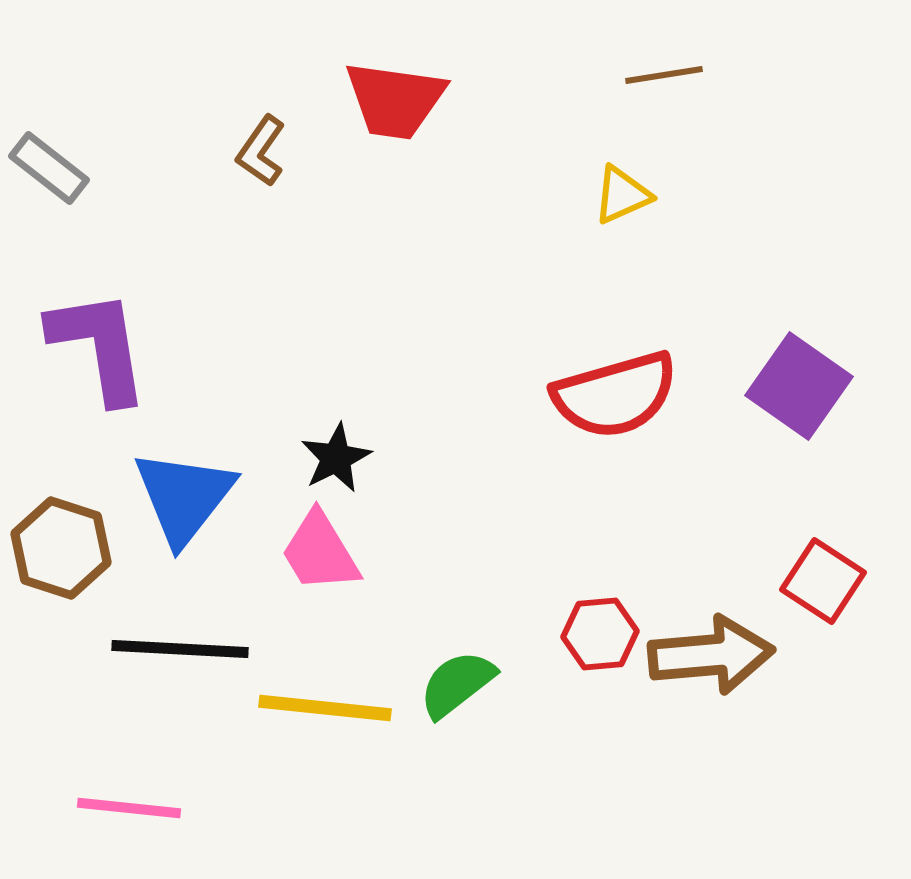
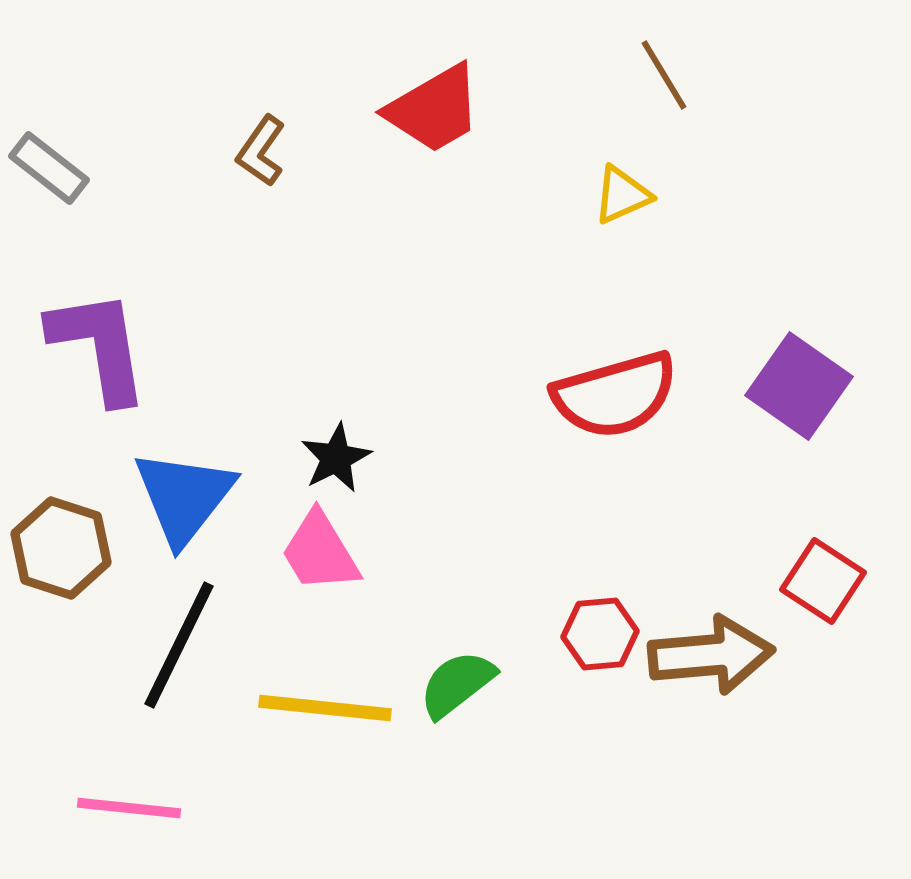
brown line: rotated 68 degrees clockwise
red trapezoid: moved 39 px right, 9 px down; rotated 38 degrees counterclockwise
black line: moved 1 px left, 4 px up; rotated 67 degrees counterclockwise
